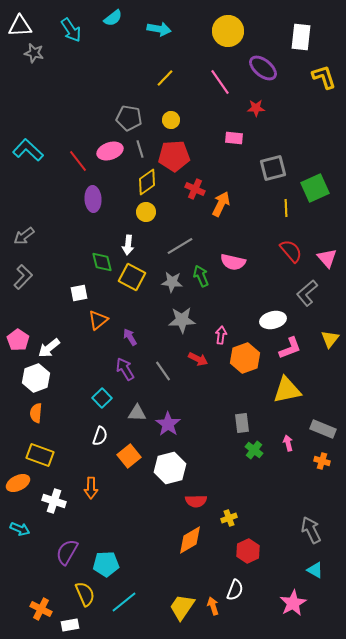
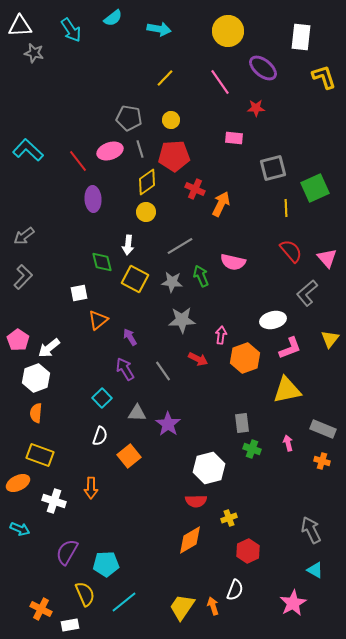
yellow square at (132, 277): moved 3 px right, 2 px down
green cross at (254, 450): moved 2 px left, 1 px up; rotated 18 degrees counterclockwise
white hexagon at (170, 468): moved 39 px right
